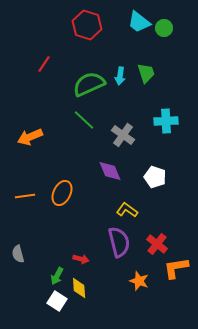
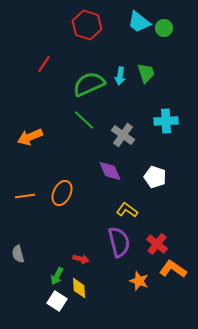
orange L-shape: moved 3 px left, 1 px down; rotated 44 degrees clockwise
